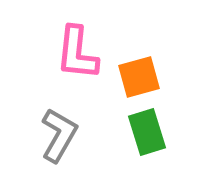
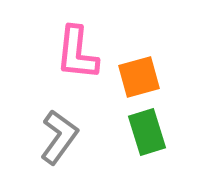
gray L-shape: moved 2 px down; rotated 6 degrees clockwise
